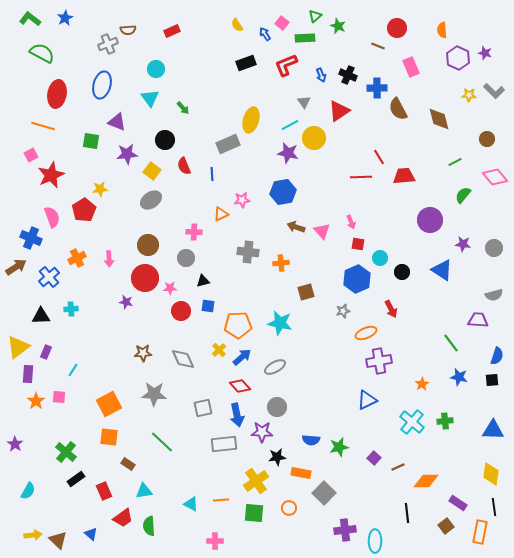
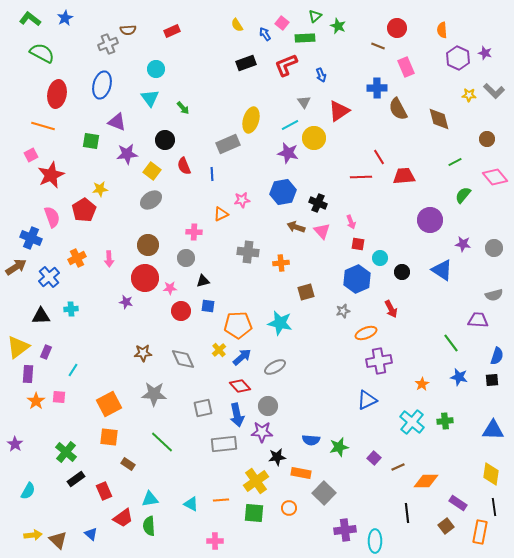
pink rectangle at (411, 67): moved 5 px left
black cross at (348, 75): moved 30 px left, 128 px down
gray circle at (277, 407): moved 9 px left, 1 px up
cyan triangle at (144, 491): moved 6 px right, 8 px down
